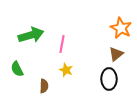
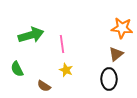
orange star: moved 1 px right; rotated 20 degrees counterclockwise
pink line: rotated 18 degrees counterclockwise
brown semicircle: rotated 120 degrees clockwise
